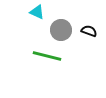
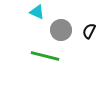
black semicircle: rotated 84 degrees counterclockwise
green line: moved 2 px left
